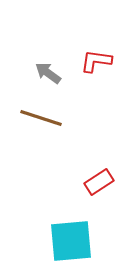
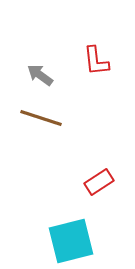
red L-shape: rotated 104 degrees counterclockwise
gray arrow: moved 8 px left, 2 px down
cyan square: rotated 9 degrees counterclockwise
